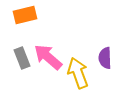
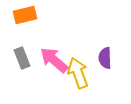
pink arrow: moved 6 px right, 3 px down
